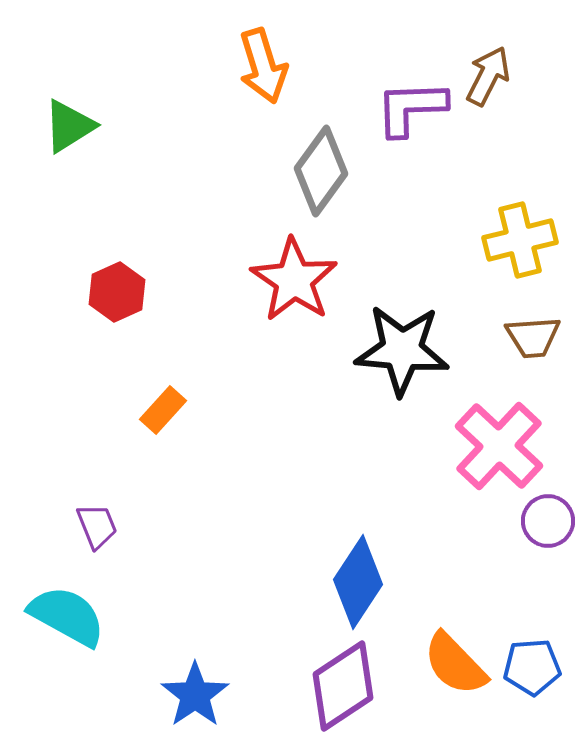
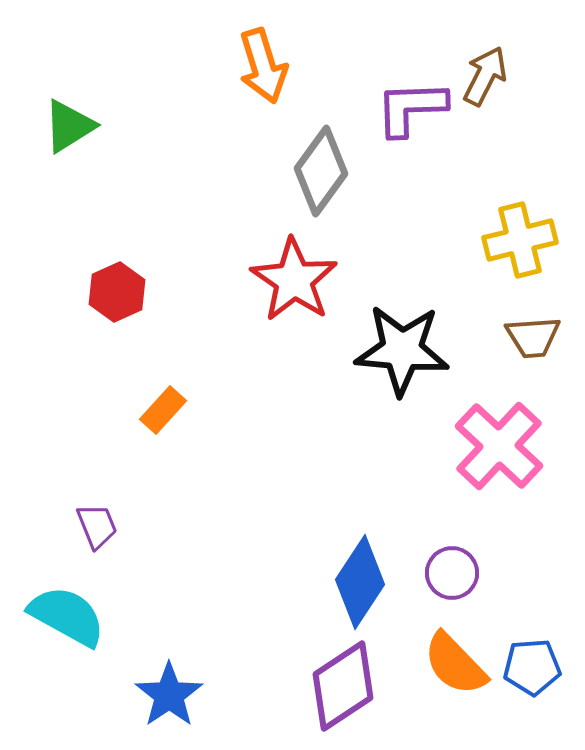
brown arrow: moved 3 px left
purple circle: moved 96 px left, 52 px down
blue diamond: moved 2 px right
blue star: moved 26 px left
